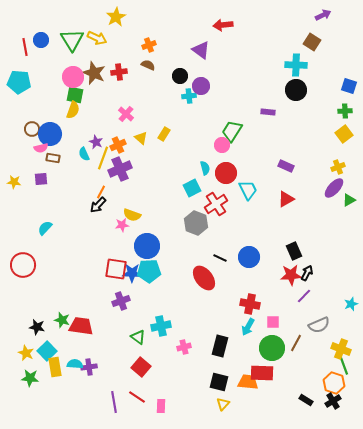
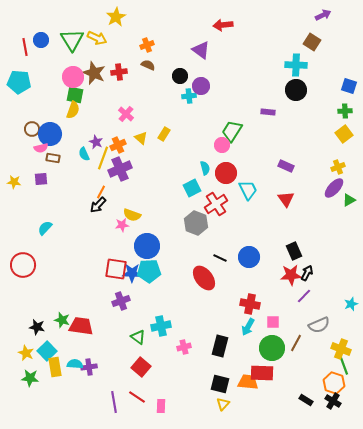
orange cross at (149, 45): moved 2 px left
red triangle at (286, 199): rotated 36 degrees counterclockwise
black square at (219, 382): moved 1 px right, 2 px down
black cross at (333, 401): rotated 28 degrees counterclockwise
